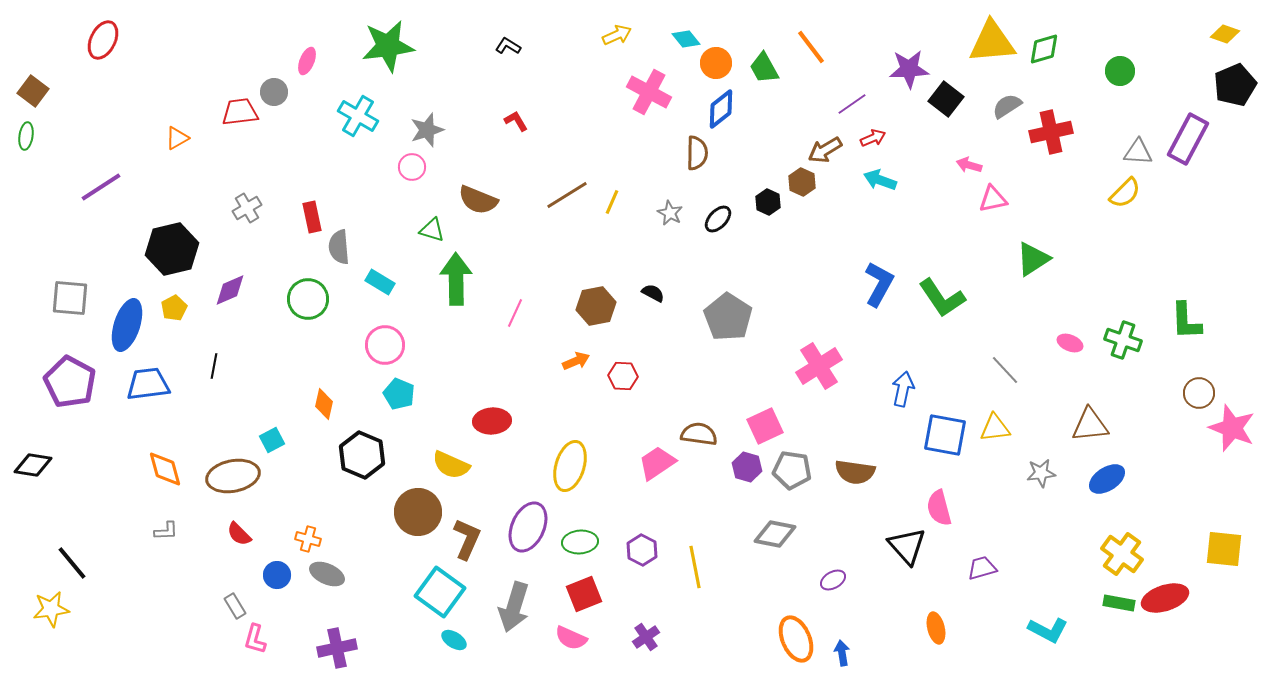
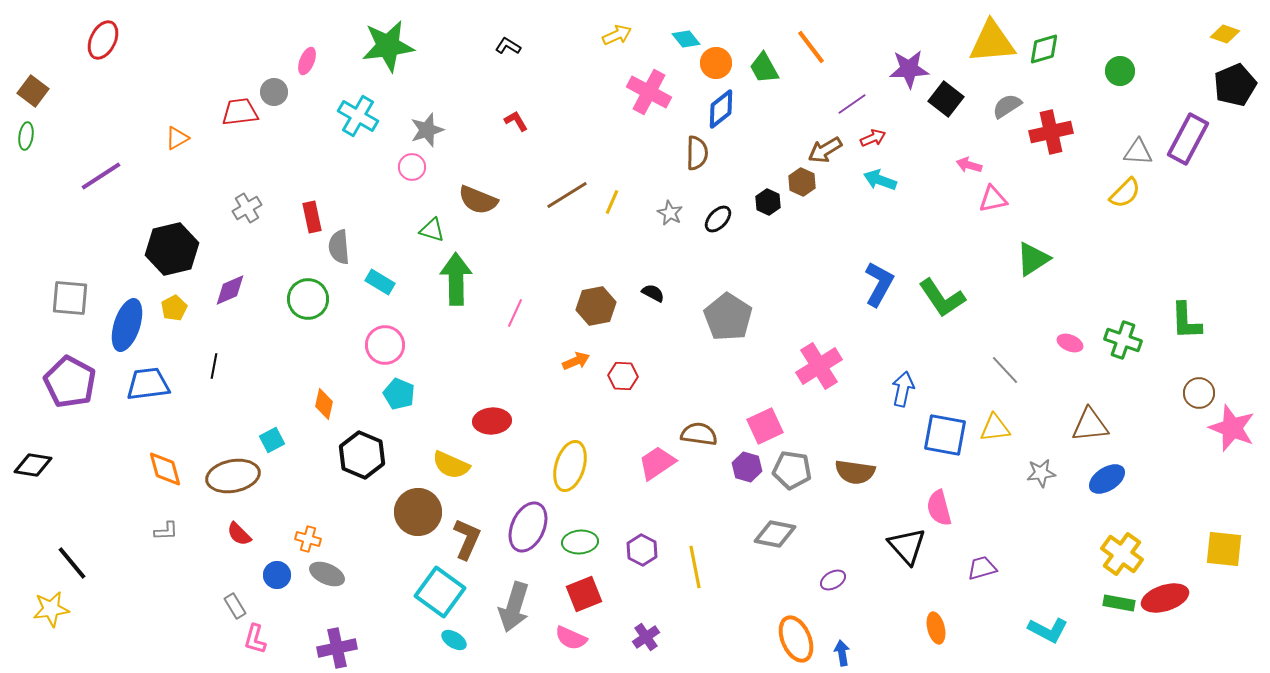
purple line at (101, 187): moved 11 px up
